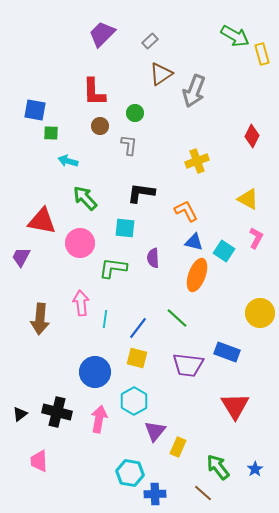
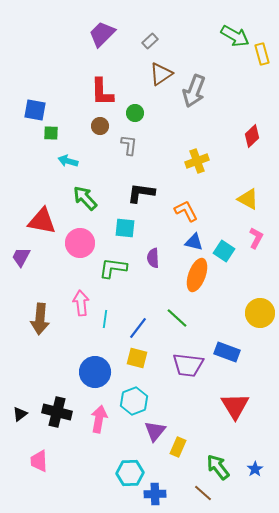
red L-shape at (94, 92): moved 8 px right
red diamond at (252, 136): rotated 20 degrees clockwise
cyan hexagon at (134, 401): rotated 8 degrees clockwise
cyan hexagon at (130, 473): rotated 12 degrees counterclockwise
